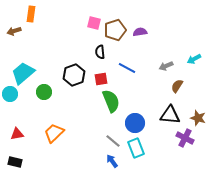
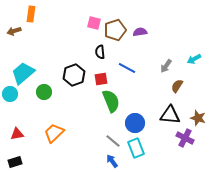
gray arrow: rotated 32 degrees counterclockwise
black rectangle: rotated 32 degrees counterclockwise
